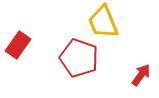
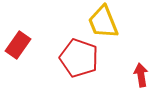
red arrow: rotated 45 degrees counterclockwise
